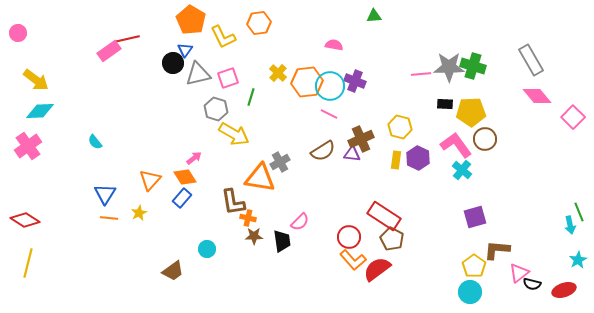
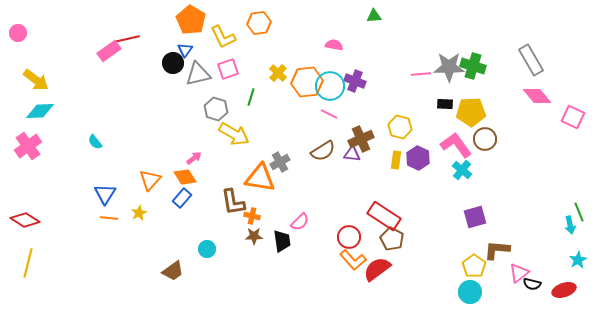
pink square at (228, 78): moved 9 px up
pink square at (573, 117): rotated 20 degrees counterclockwise
orange cross at (248, 218): moved 4 px right, 2 px up
